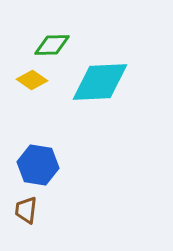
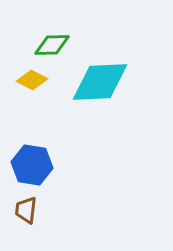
yellow diamond: rotated 8 degrees counterclockwise
blue hexagon: moved 6 px left
